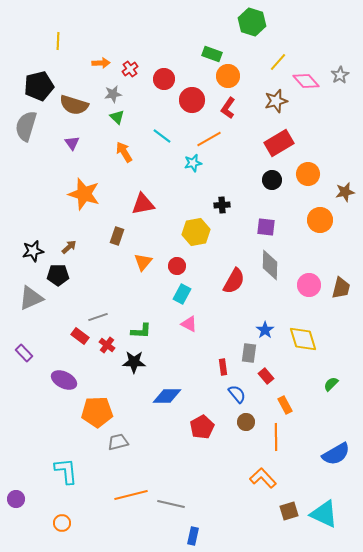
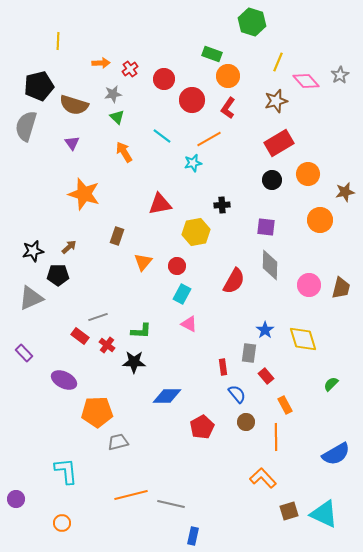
yellow line at (278, 62): rotated 18 degrees counterclockwise
red triangle at (143, 204): moved 17 px right
